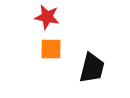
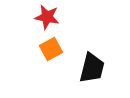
orange square: rotated 30 degrees counterclockwise
